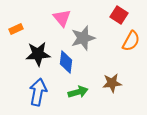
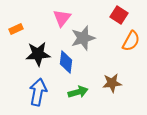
pink triangle: rotated 18 degrees clockwise
